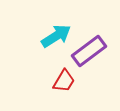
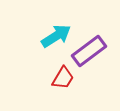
red trapezoid: moved 1 px left, 3 px up
